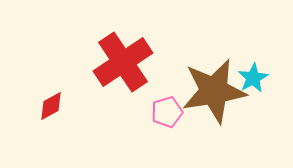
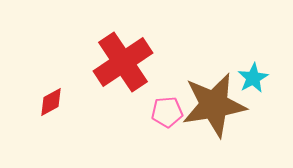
brown star: moved 14 px down
red diamond: moved 4 px up
pink pentagon: rotated 12 degrees clockwise
